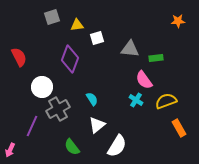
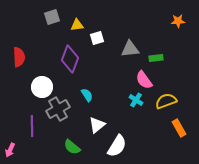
gray triangle: rotated 12 degrees counterclockwise
red semicircle: rotated 24 degrees clockwise
cyan semicircle: moved 5 px left, 4 px up
purple line: rotated 25 degrees counterclockwise
green semicircle: rotated 12 degrees counterclockwise
